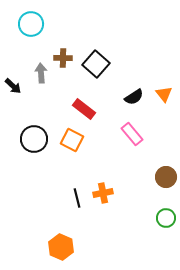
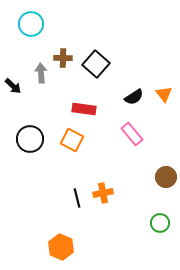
red rectangle: rotated 30 degrees counterclockwise
black circle: moved 4 px left
green circle: moved 6 px left, 5 px down
